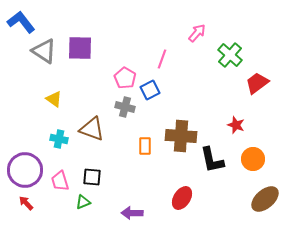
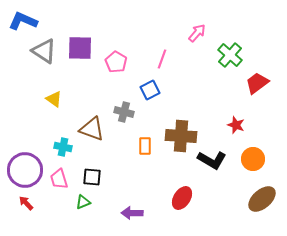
blue L-shape: moved 2 px right, 1 px up; rotated 28 degrees counterclockwise
pink pentagon: moved 9 px left, 16 px up
gray cross: moved 1 px left, 5 px down
cyan cross: moved 4 px right, 8 px down
black L-shape: rotated 48 degrees counterclockwise
pink trapezoid: moved 1 px left, 2 px up
brown ellipse: moved 3 px left
